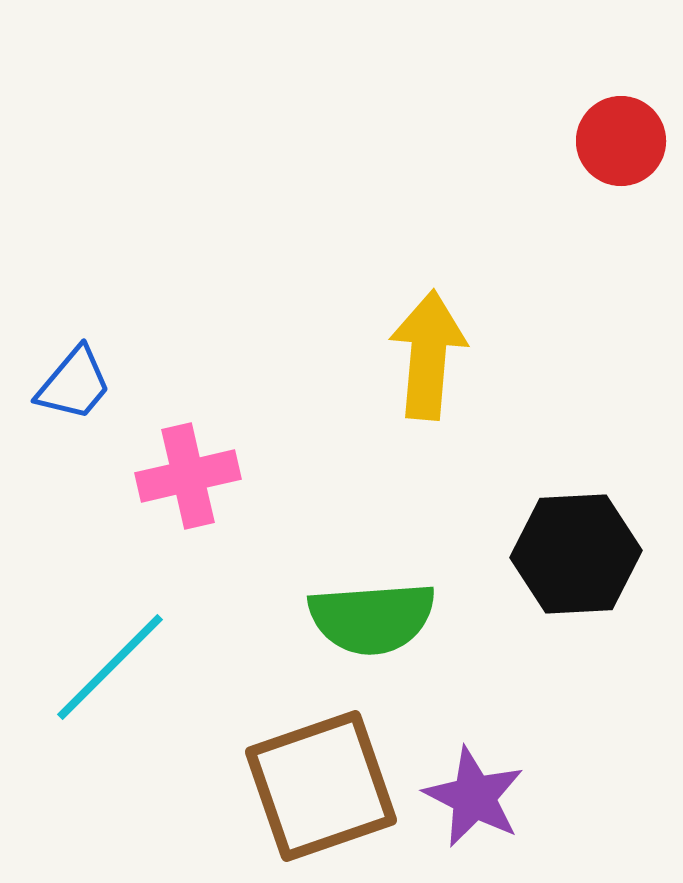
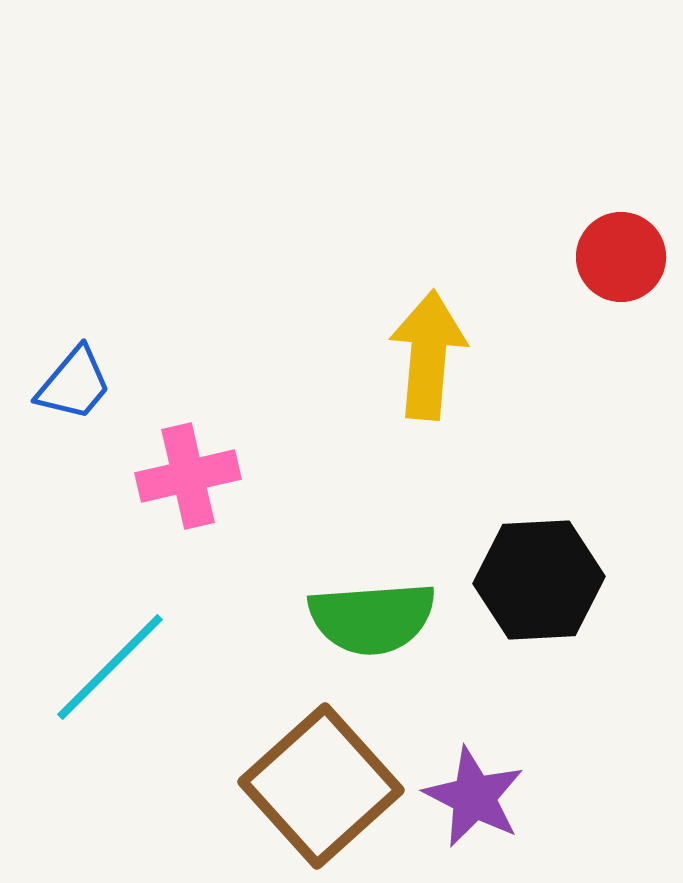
red circle: moved 116 px down
black hexagon: moved 37 px left, 26 px down
brown square: rotated 23 degrees counterclockwise
